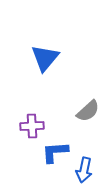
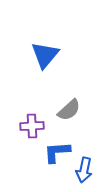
blue triangle: moved 3 px up
gray semicircle: moved 19 px left, 1 px up
blue L-shape: moved 2 px right
